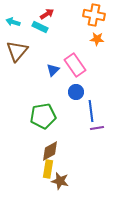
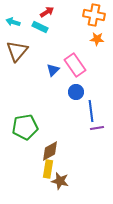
red arrow: moved 2 px up
green pentagon: moved 18 px left, 11 px down
